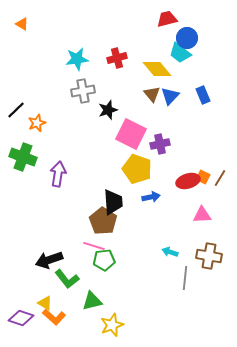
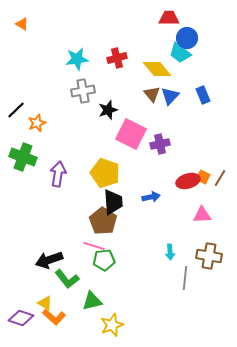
red trapezoid: moved 2 px right, 1 px up; rotated 15 degrees clockwise
yellow pentagon: moved 32 px left, 4 px down
cyan arrow: rotated 112 degrees counterclockwise
